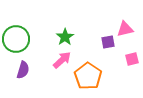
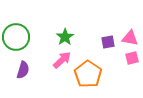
pink triangle: moved 5 px right, 9 px down; rotated 24 degrees clockwise
green circle: moved 2 px up
pink square: moved 1 px up
orange pentagon: moved 2 px up
